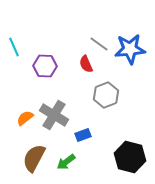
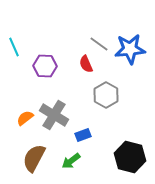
gray hexagon: rotated 10 degrees counterclockwise
green arrow: moved 5 px right, 1 px up
